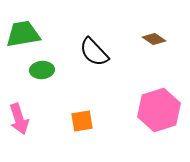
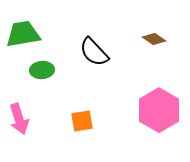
pink hexagon: rotated 12 degrees counterclockwise
